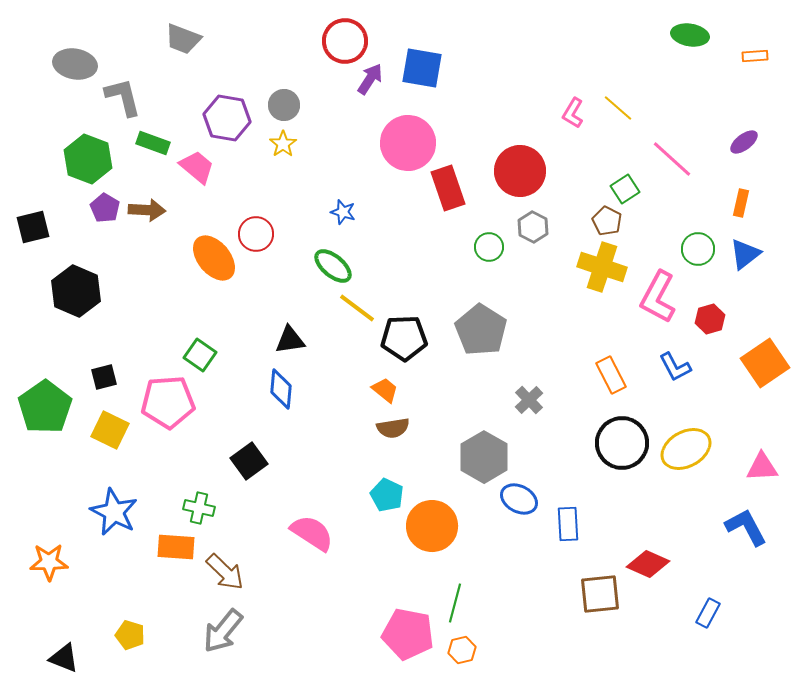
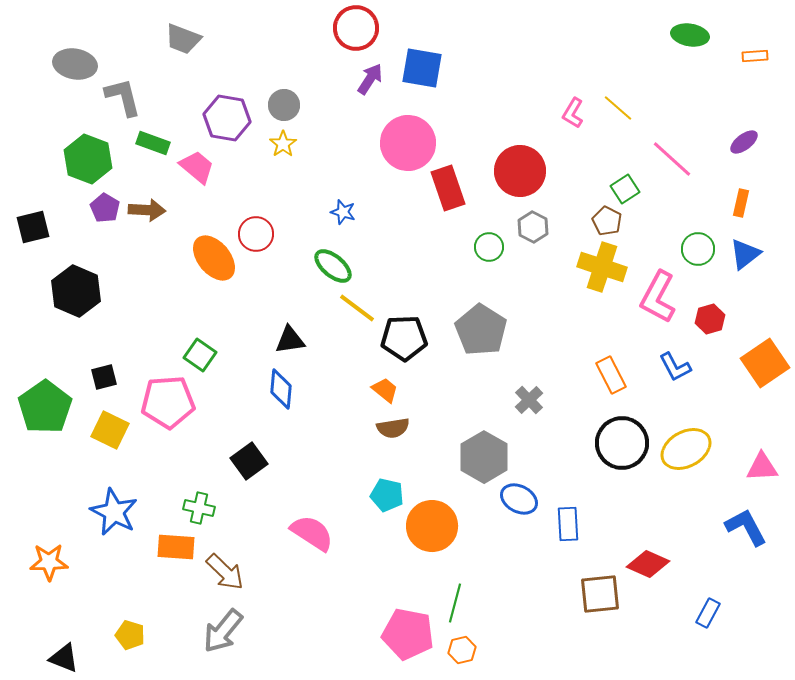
red circle at (345, 41): moved 11 px right, 13 px up
cyan pentagon at (387, 495): rotated 12 degrees counterclockwise
